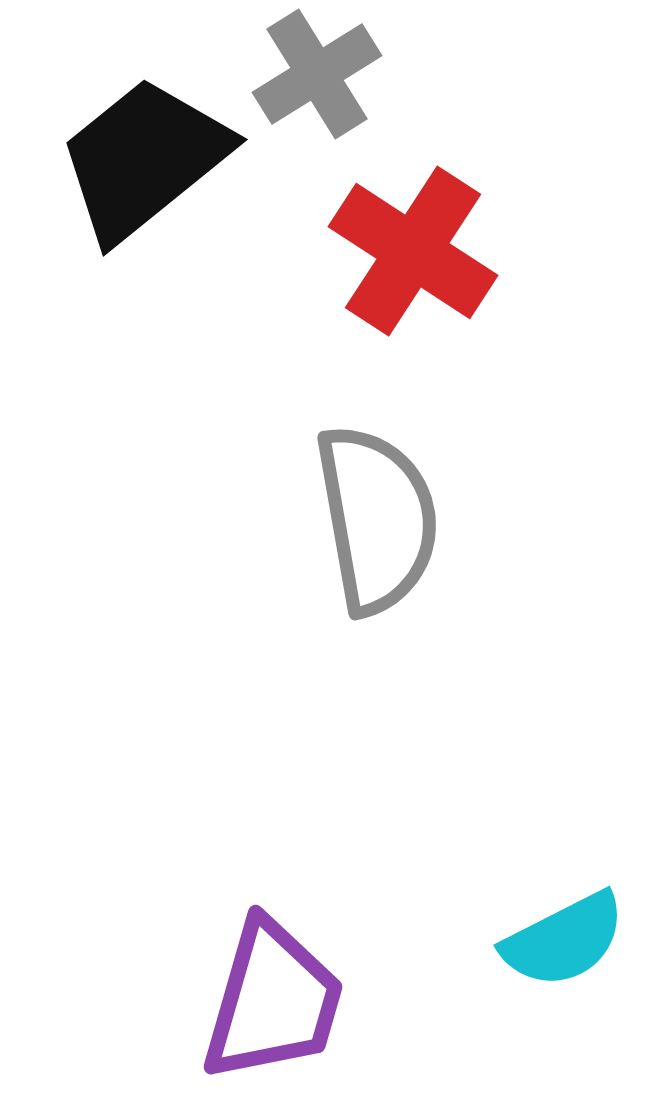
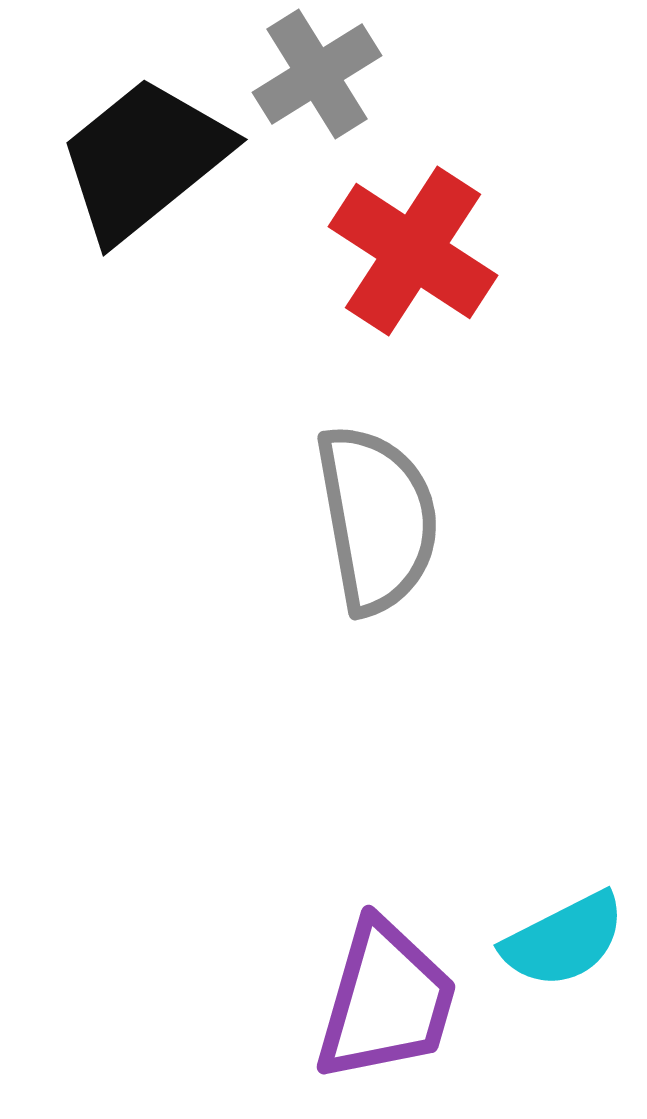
purple trapezoid: moved 113 px right
